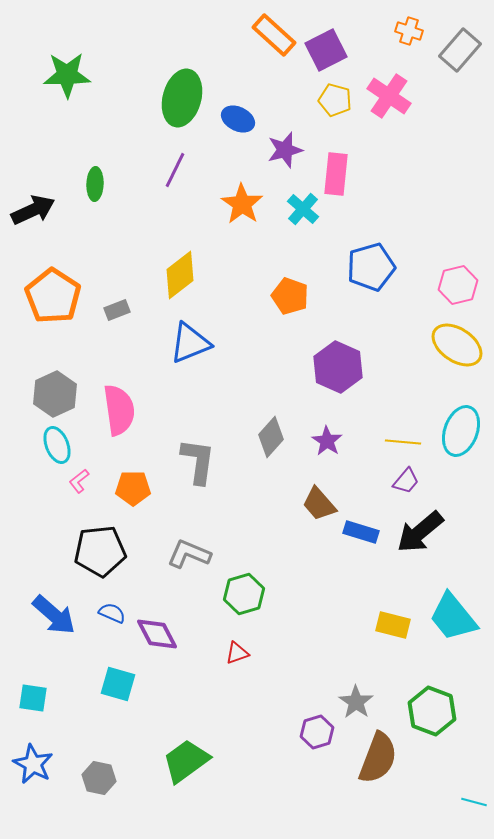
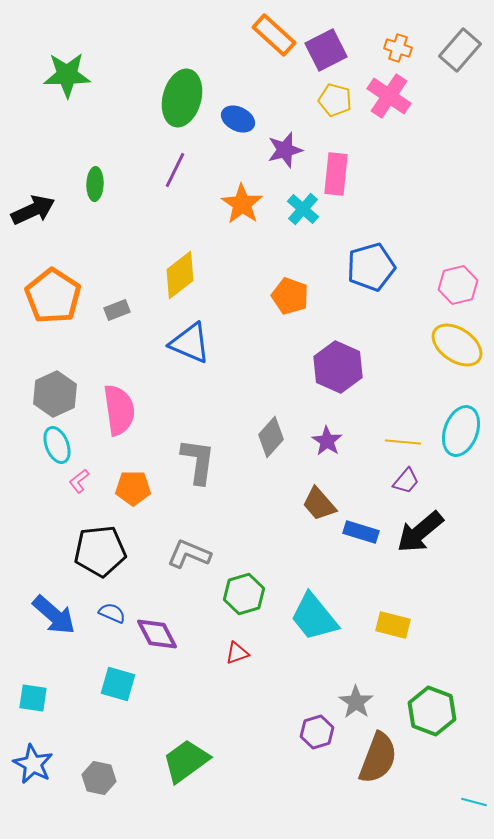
orange cross at (409, 31): moved 11 px left, 17 px down
blue triangle at (190, 343): rotated 45 degrees clockwise
cyan trapezoid at (453, 617): moved 139 px left
